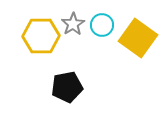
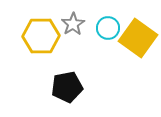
cyan circle: moved 6 px right, 3 px down
